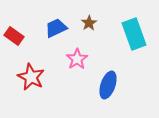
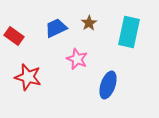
cyan rectangle: moved 5 px left, 2 px up; rotated 32 degrees clockwise
pink star: rotated 15 degrees counterclockwise
red star: moved 3 px left; rotated 12 degrees counterclockwise
